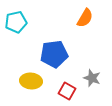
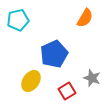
cyan pentagon: moved 2 px right, 2 px up
blue pentagon: rotated 16 degrees counterclockwise
yellow ellipse: rotated 60 degrees counterclockwise
red square: rotated 30 degrees clockwise
